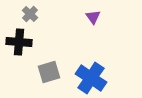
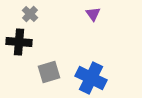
purple triangle: moved 3 px up
blue cross: rotated 8 degrees counterclockwise
